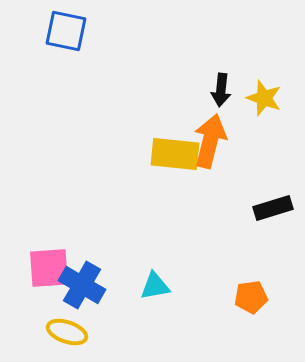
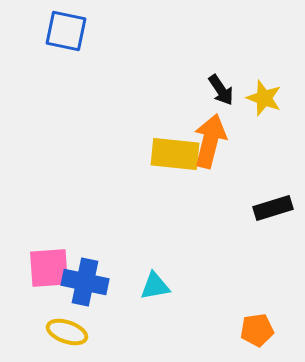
black arrow: rotated 40 degrees counterclockwise
blue cross: moved 3 px right, 3 px up; rotated 18 degrees counterclockwise
orange pentagon: moved 6 px right, 33 px down
